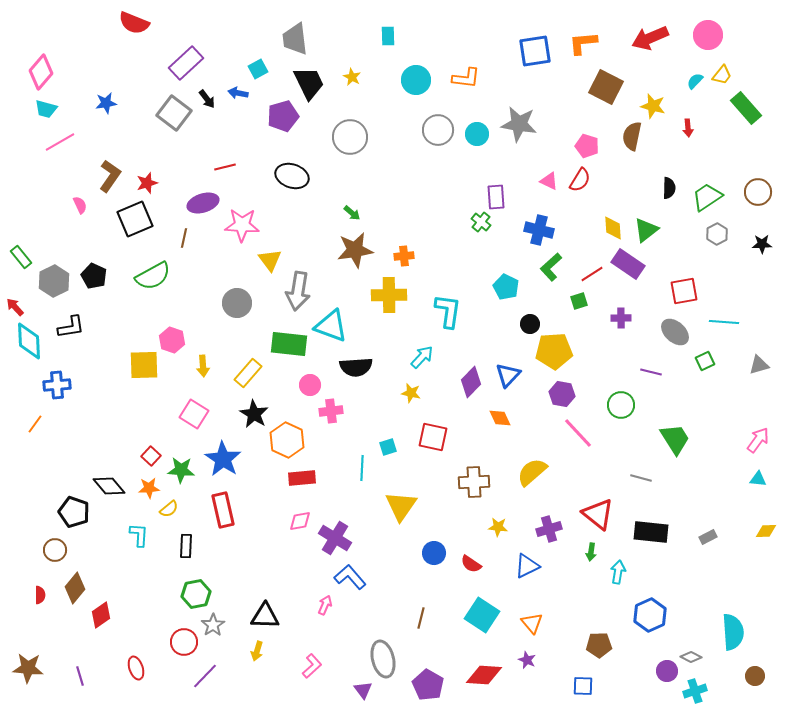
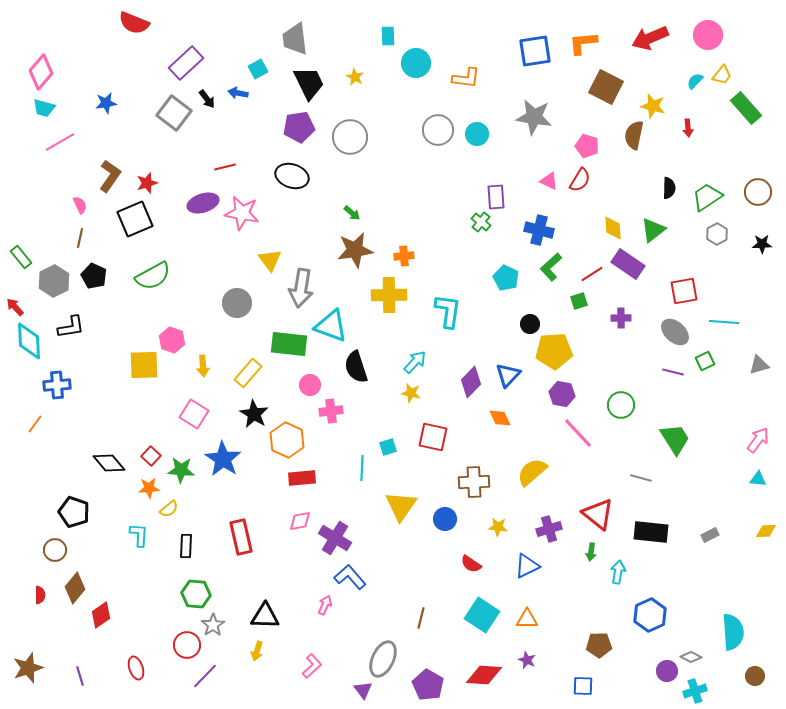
yellow star at (352, 77): moved 3 px right
cyan circle at (416, 80): moved 17 px up
cyan trapezoid at (46, 109): moved 2 px left, 1 px up
purple pentagon at (283, 116): moved 16 px right, 11 px down; rotated 8 degrees clockwise
gray star at (519, 124): moved 15 px right, 7 px up
brown semicircle at (632, 136): moved 2 px right, 1 px up
pink star at (242, 225): moved 12 px up; rotated 8 degrees clockwise
green triangle at (646, 230): moved 7 px right
brown line at (184, 238): moved 104 px left
cyan pentagon at (506, 287): moved 9 px up
gray arrow at (298, 291): moved 3 px right, 3 px up
cyan arrow at (422, 357): moved 7 px left, 5 px down
black semicircle at (356, 367): rotated 76 degrees clockwise
purple line at (651, 372): moved 22 px right
black diamond at (109, 486): moved 23 px up
red rectangle at (223, 510): moved 18 px right, 27 px down
gray rectangle at (708, 537): moved 2 px right, 2 px up
blue circle at (434, 553): moved 11 px right, 34 px up
green hexagon at (196, 594): rotated 16 degrees clockwise
orange triangle at (532, 623): moved 5 px left, 4 px up; rotated 50 degrees counterclockwise
red circle at (184, 642): moved 3 px right, 3 px down
gray ellipse at (383, 659): rotated 39 degrees clockwise
brown star at (28, 668): rotated 24 degrees counterclockwise
